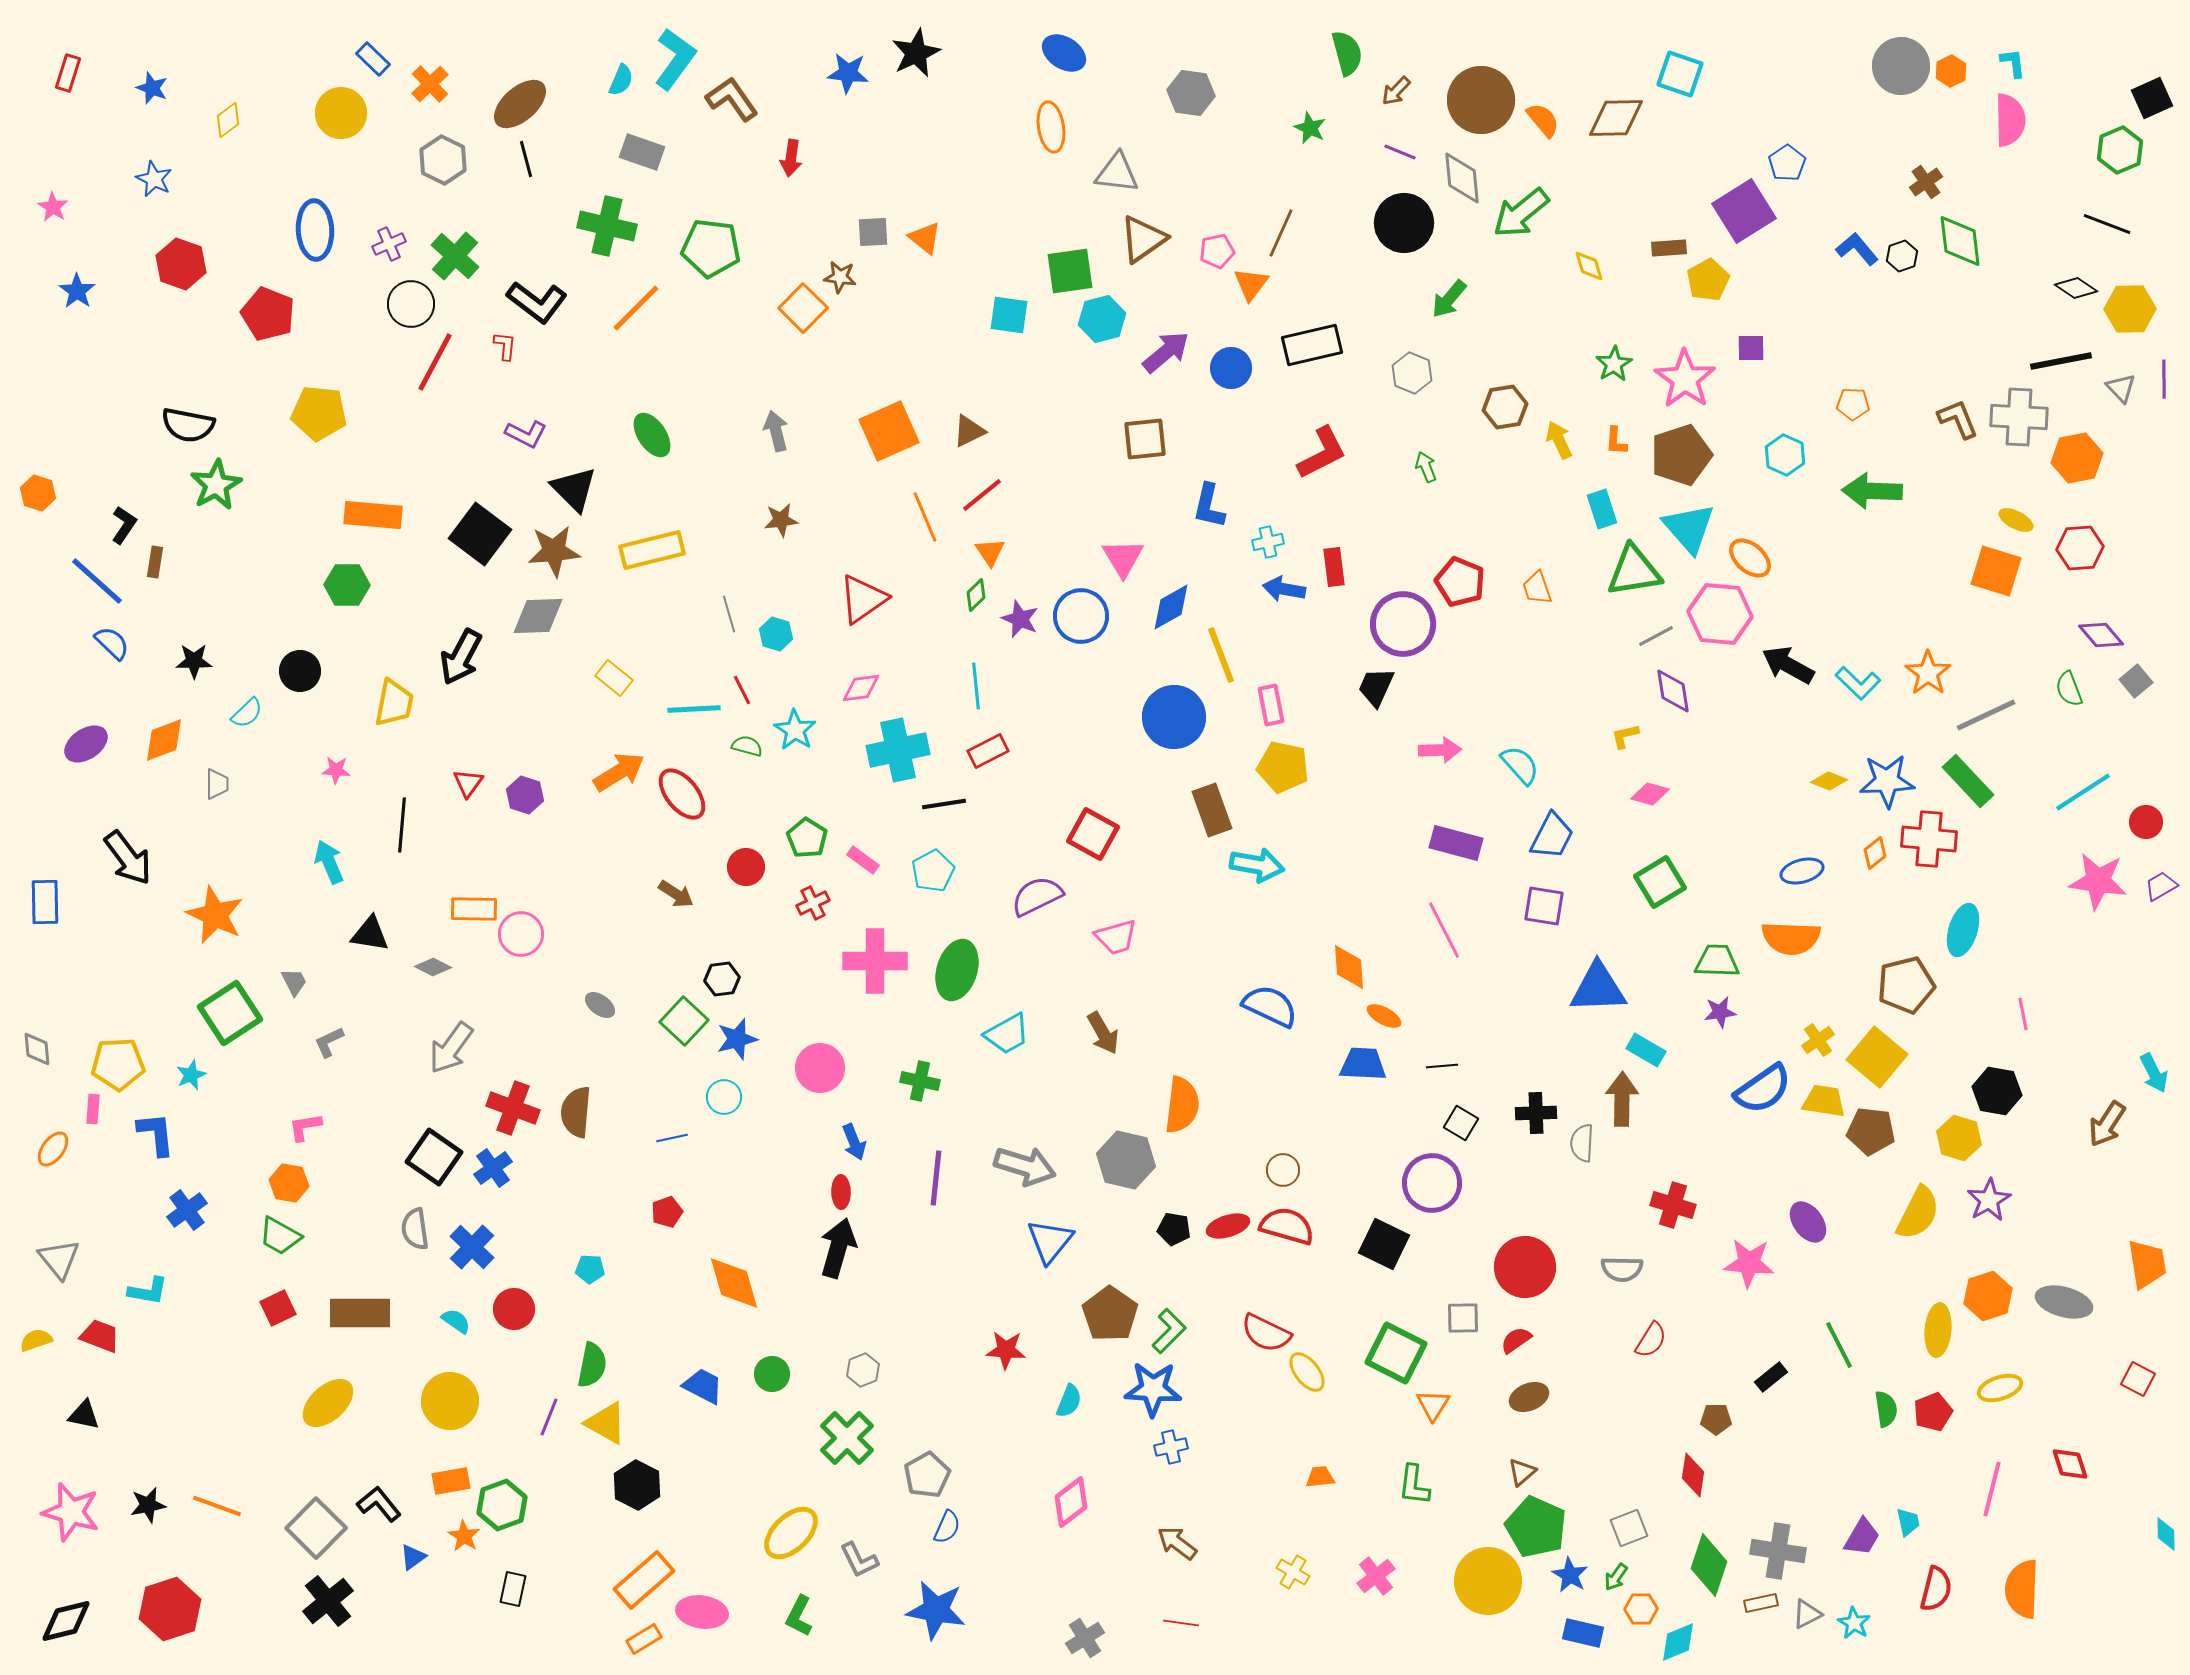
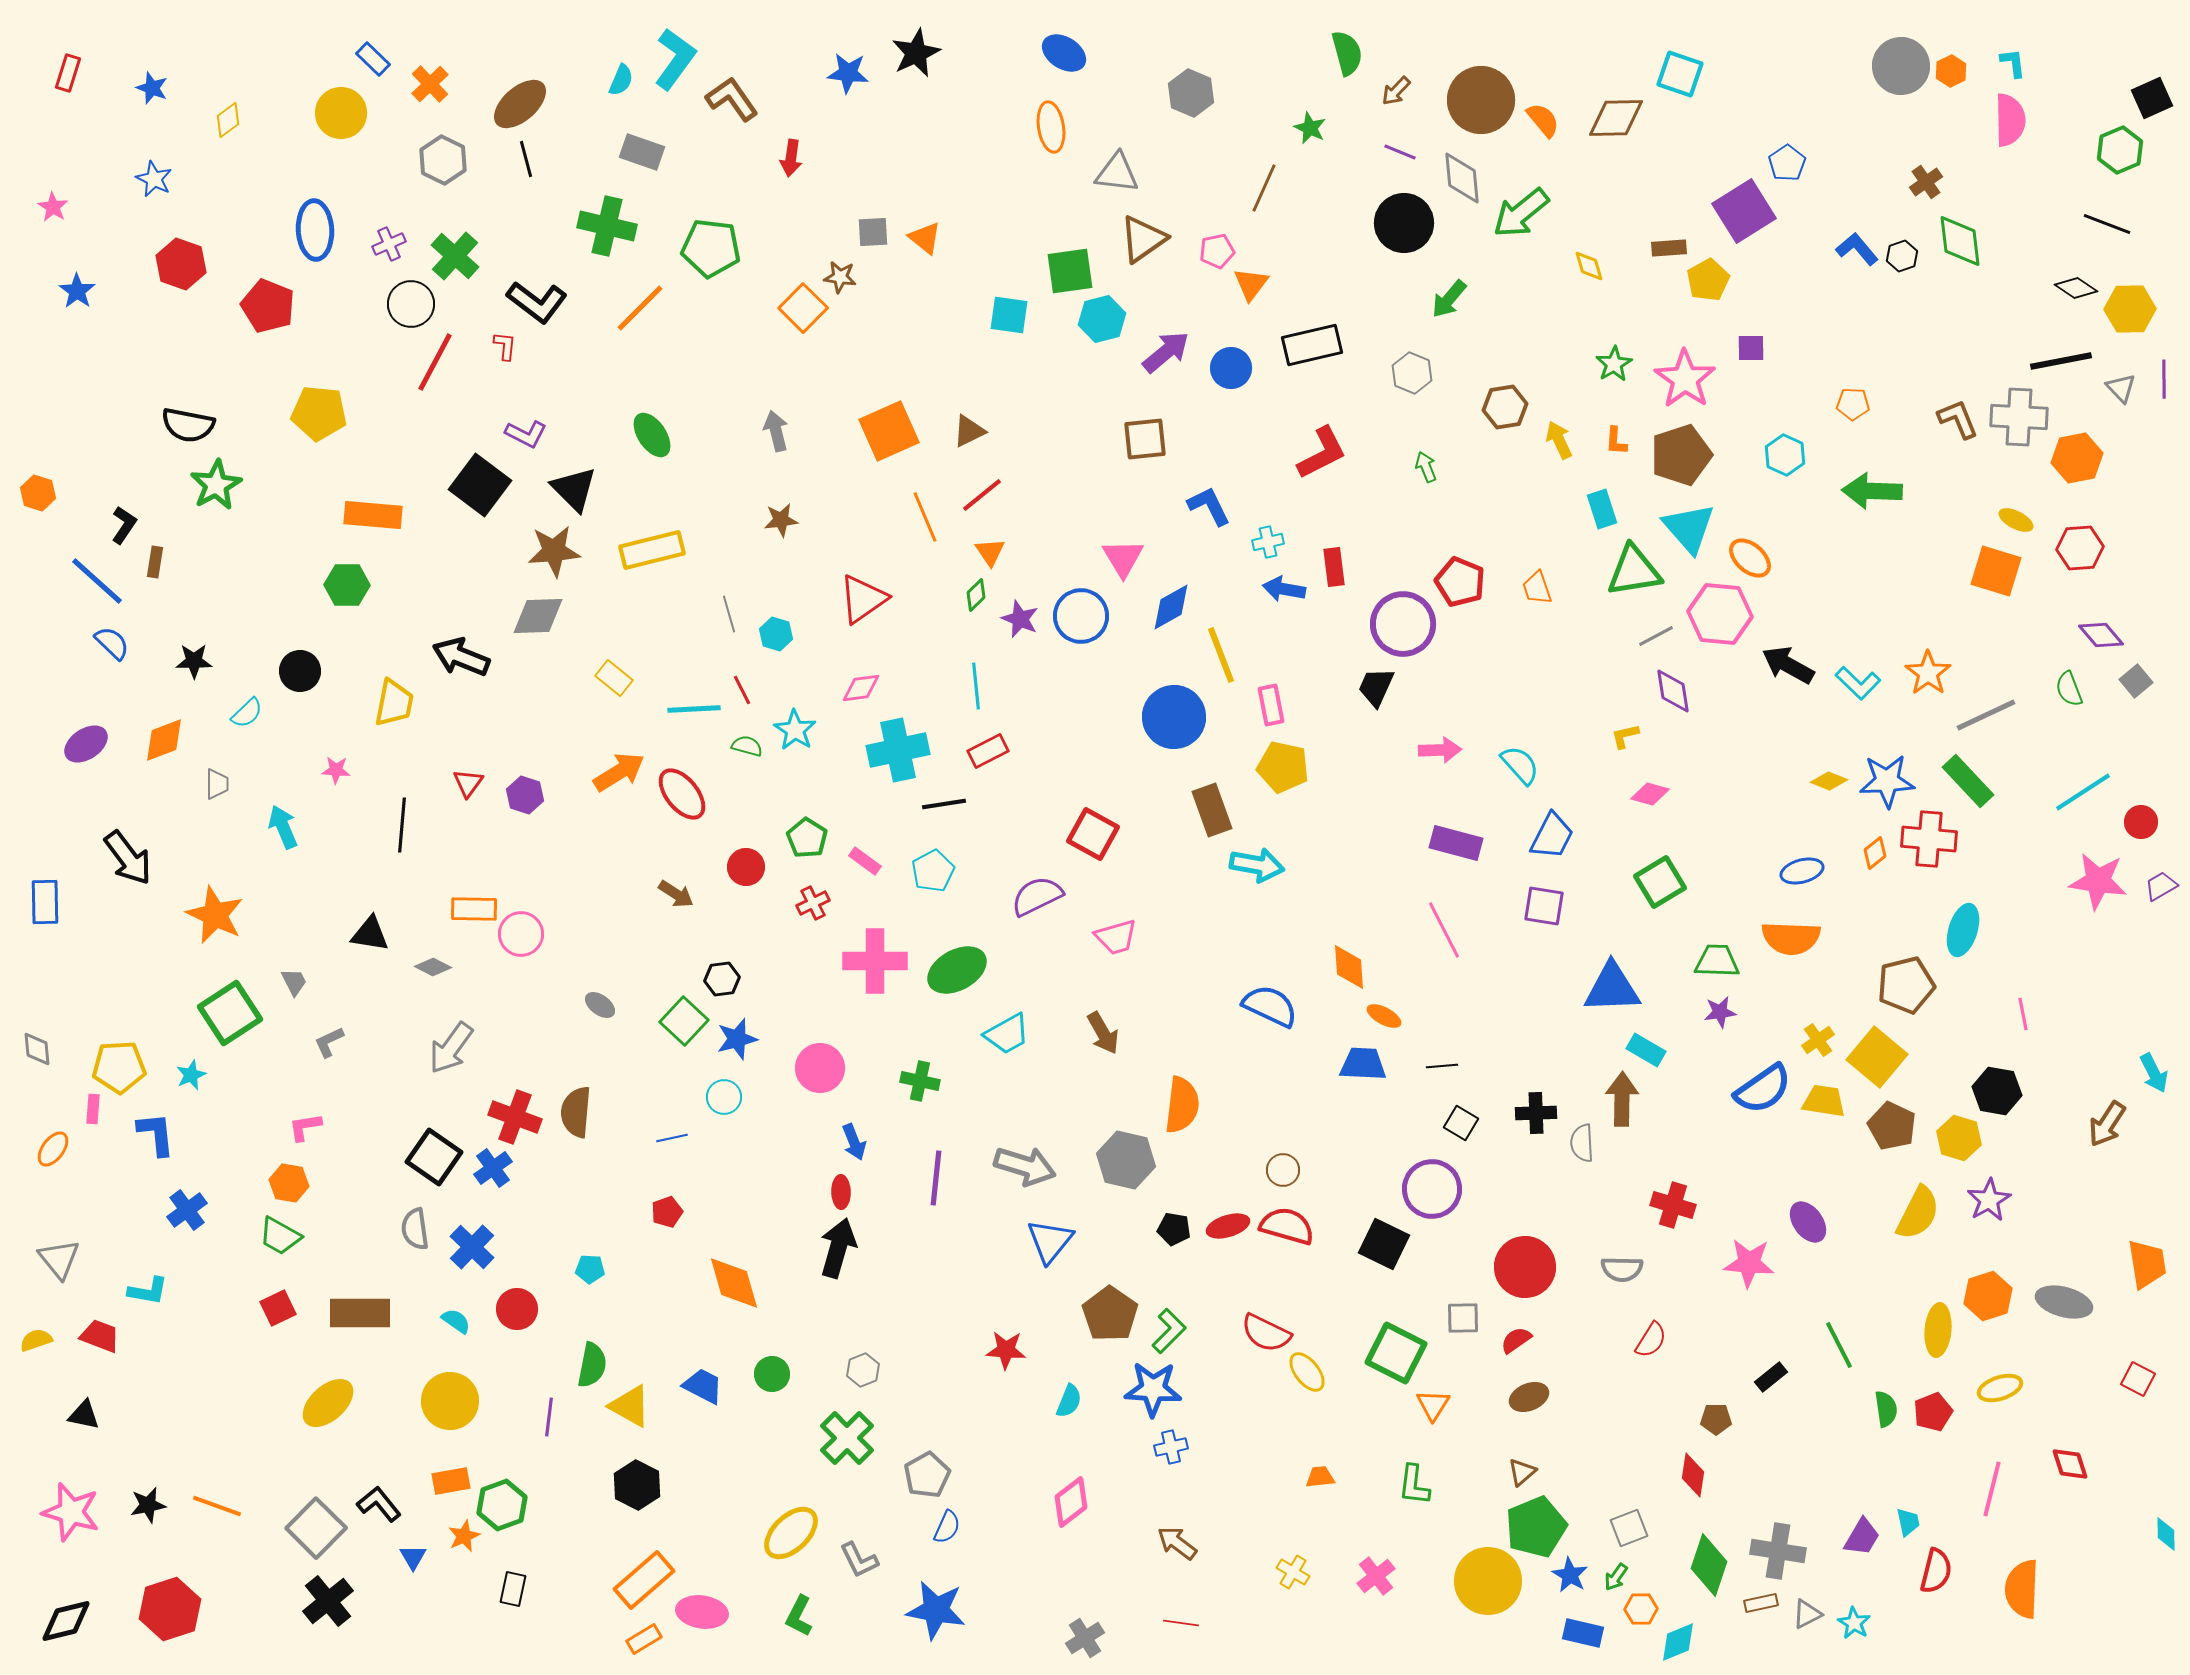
gray hexagon at (1191, 93): rotated 15 degrees clockwise
brown line at (1281, 233): moved 17 px left, 45 px up
orange line at (636, 308): moved 4 px right
red pentagon at (268, 314): moved 8 px up
blue L-shape at (1209, 506): rotated 141 degrees clockwise
black square at (480, 534): moved 49 px up
black arrow at (461, 657): rotated 84 degrees clockwise
red circle at (2146, 822): moved 5 px left
pink rectangle at (863, 860): moved 2 px right, 1 px down
cyan arrow at (329, 862): moved 46 px left, 35 px up
green ellipse at (957, 970): rotated 44 degrees clockwise
blue triangle at (1598, 988): moved 14 px right
yellow pentagon at (118, 1064): moved 1 px right, 3 px down
red cross at (513, 1108): moved 2 px right, 9 px down
brown pentagon at (1871, 1131): moved 21 px right, 5 px up; rotated 18 degrees clockwise
gray semicircle at (1582, 1143): rotated 6 degrees counterclockwise
purple circle at (1432, 1183): moved 6 px down
red circle at (514, 1309): moved 3 px right
purple line at (549, 1417): rotated 15 degrees counterclockwise
yellow triangle at (606, 1423): moved 24 px right, 17 px up
green pentagon at (1536, 1527): rotated 26 degrees clockwise
orange star at (464, 1536): rotated 16 degrees clockwise
blue triangle at (413, 1557): rotated 24 degrees counterclockwise
red semicircle at (1936, 1589): moved 18 px up
